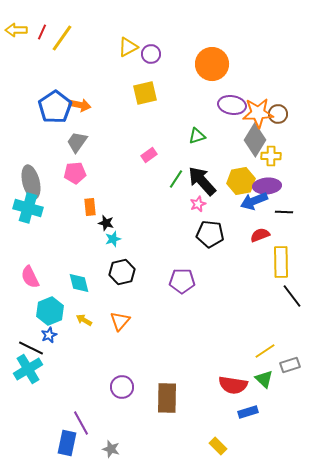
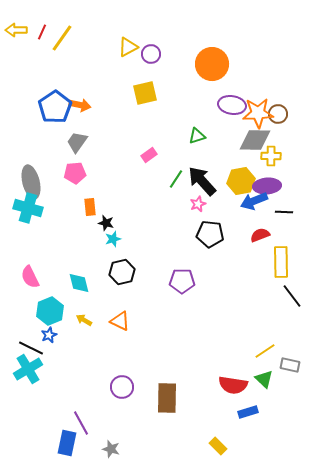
gray diamond at (255, 140): rotated 60 degrees clockwise
orange triangle at (120, 321): rotated 45 degrees counterclockwise
gray rectangle at (290, 365): rotated 30 degrees clockwise
